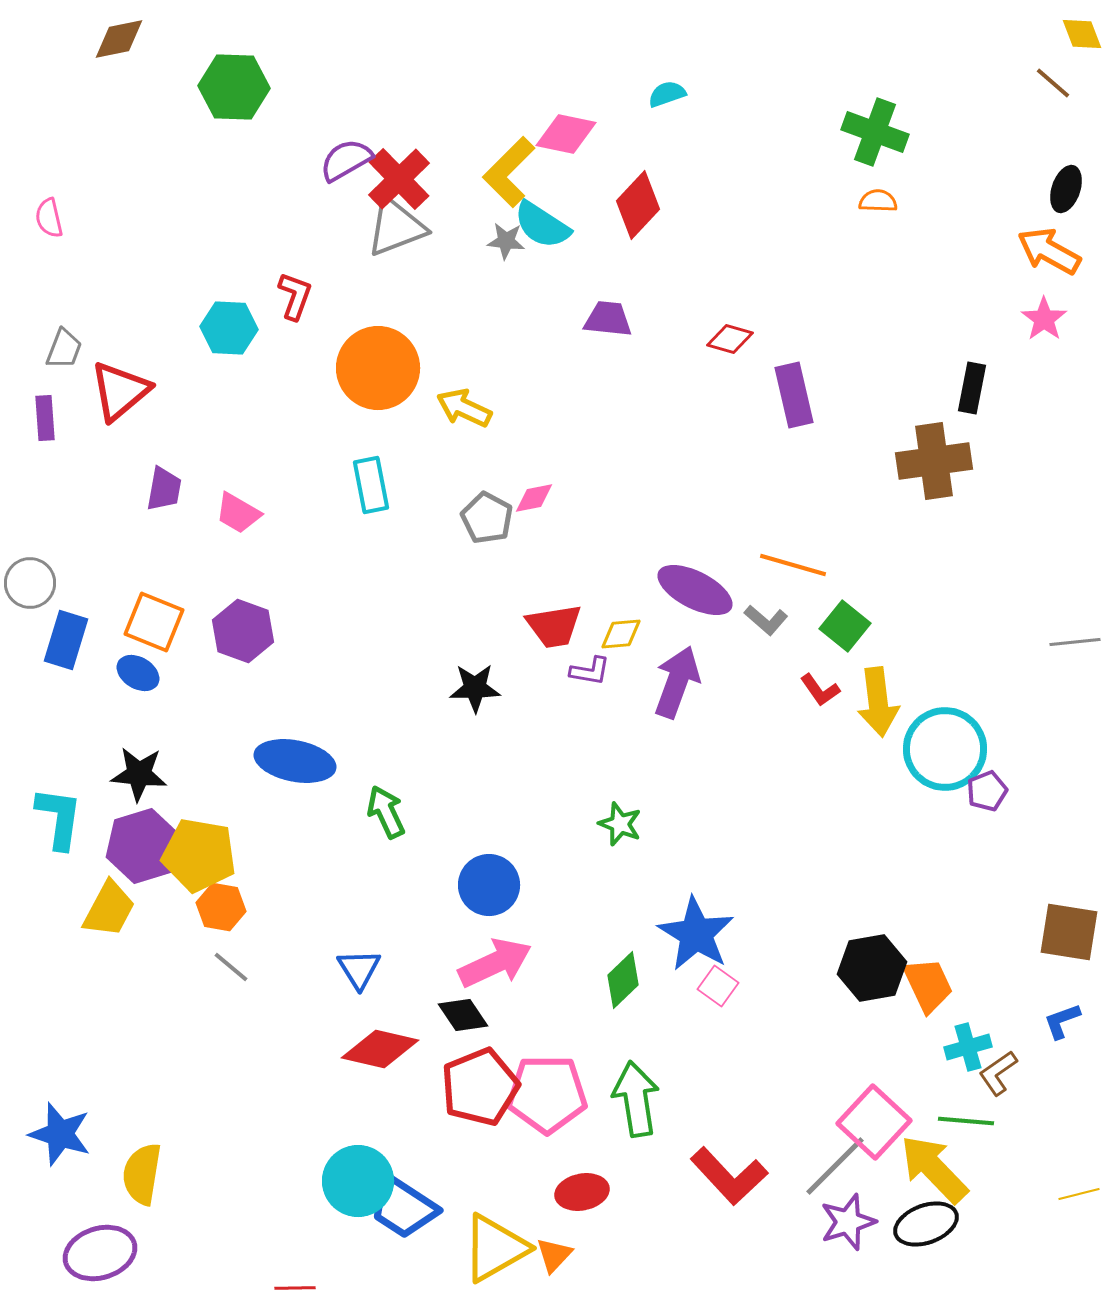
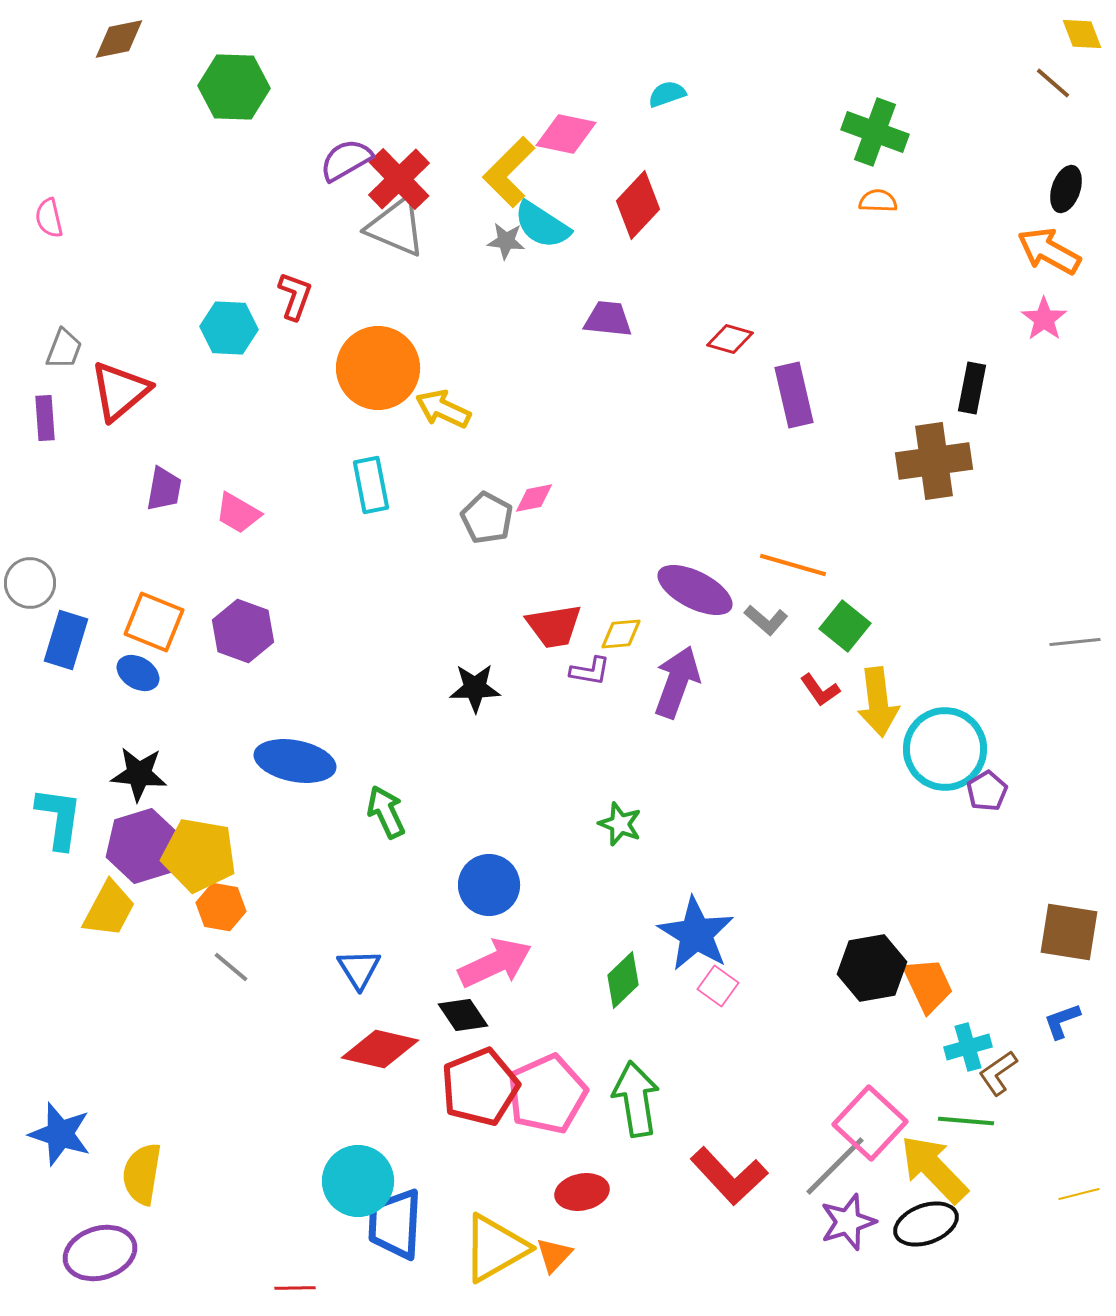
gray triangle at (396, 227): rotated 44 degrees clockwise
yellow arrow at (464, 408): moved 21 px left, 1 px down
purple pentagon at (987, 791): rotated 9 degrees counterclockwise
pink pentagon at (547, 1094): rotated 24 degrees counterclockwise
pink square at (874, 1122): moved 4 px left, 1 px down
blue trapezoid at (403, 1207): moved 8 px left, 17 px down; rotated 60 degrees clockwise
